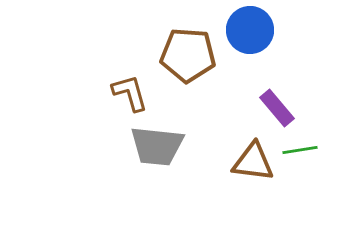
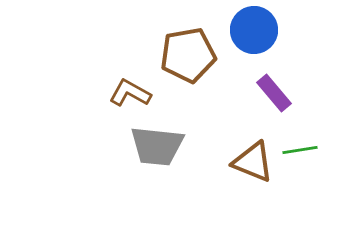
blue circle: moved 4 px right
brown pentagon: rotated 14 degrees counterclockwise
brown L-shape: rotated 45 degrees counterclockwise
purple rectangle: moved 3 px left, 15 px up
brown triangle: rotated 15 degrees clockwise
